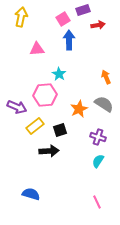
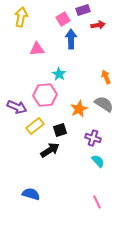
blue arrow: moved 2 px right, 1 px up
purple cross: moved 5 px left, 1 px down
black arrow: moved 1 px right, 1 px up; rotated 30 degrees counterclockwise
cyan semicircle: rotated 104 degrees clockwise
